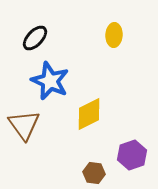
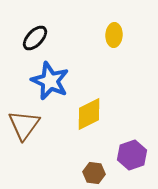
brown triangle: rotated 12 degrees clockwise
